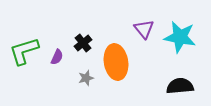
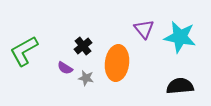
black cross: moved 3 px down
green L-shape: rotated 12 degrees counterclockwise
purple semicircle: moved 8 px right, 11 px down; rotated 98 degrees clockwise
orange ellipse: moved 1 px right, 1 px down; rotated 16 degrees clockwise
gray star: rotated 28 degrees clockwise
